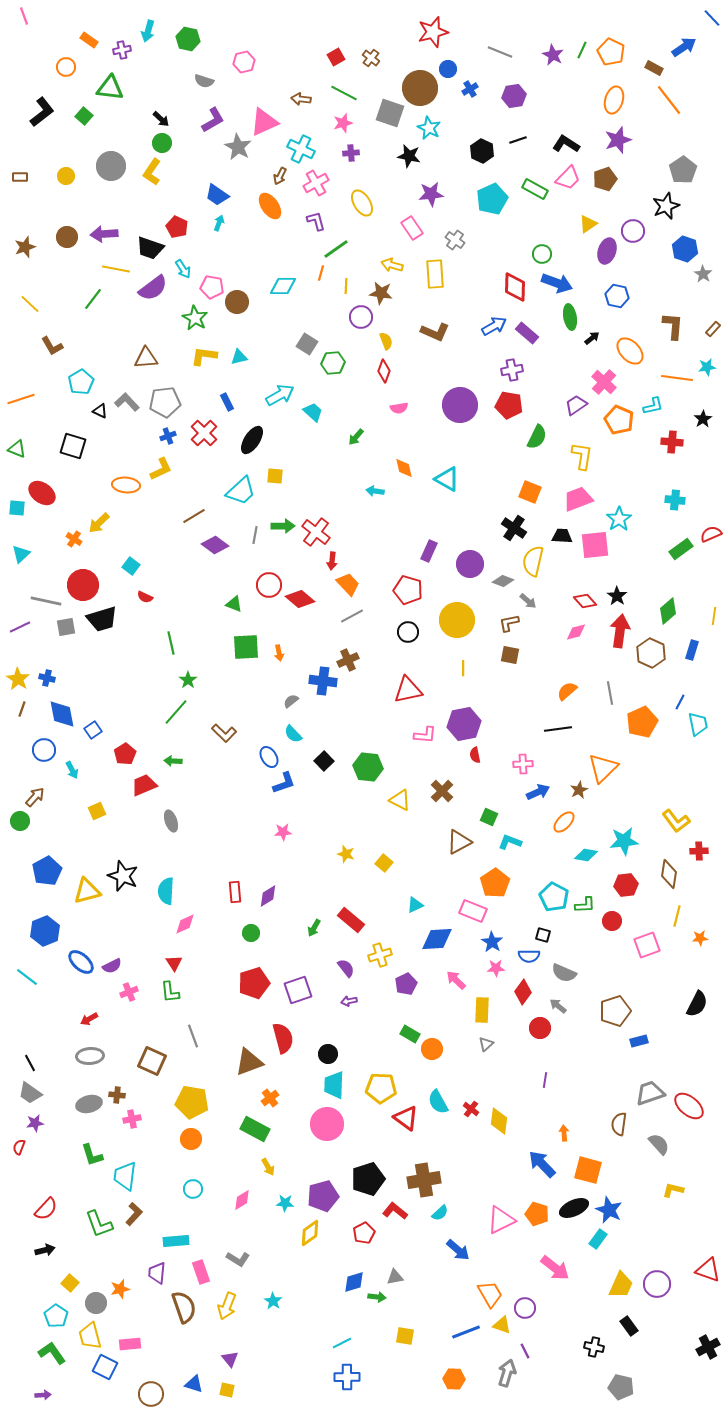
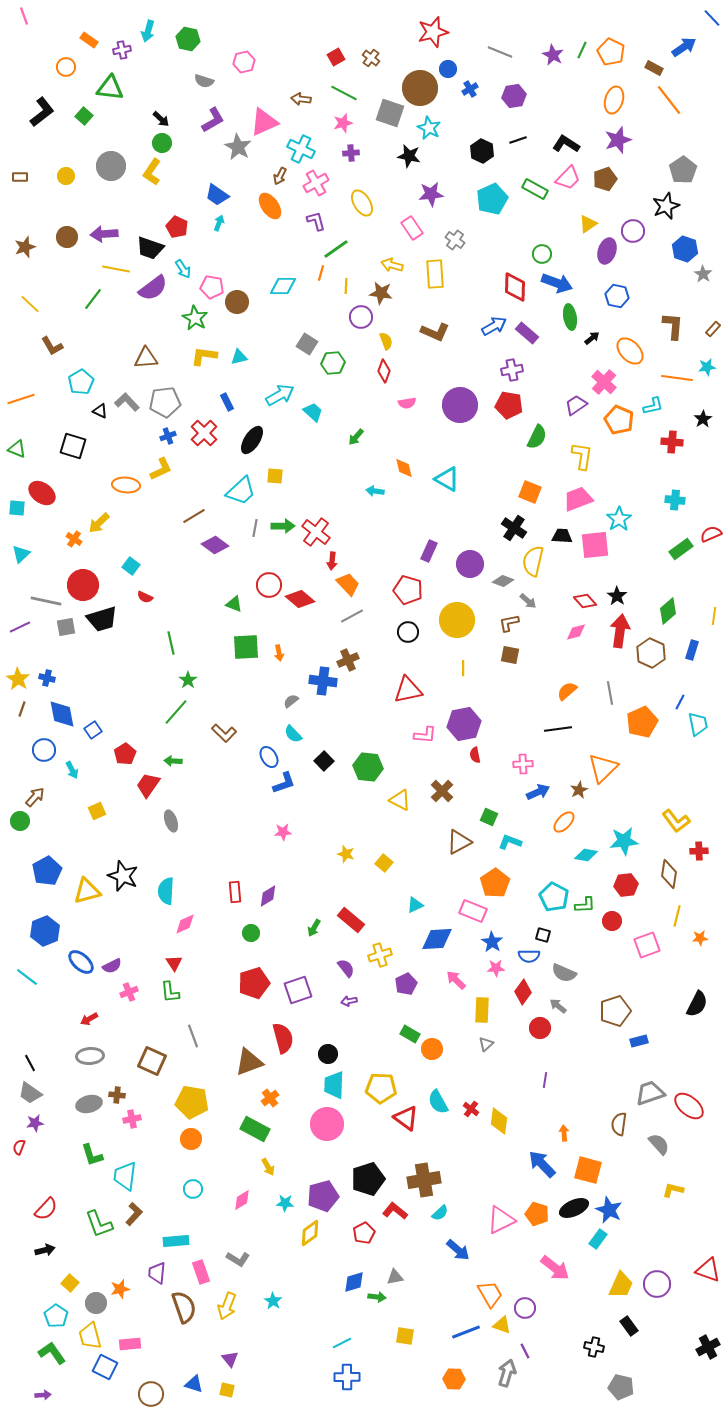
pink semicircle at (399, 408): moved 8 px right, 5 px up
gray line at (255, 535): moved 7 px up
red trapezoid at (144, 785): moved 4 px right; rotated 32 degrees counterclockwise
